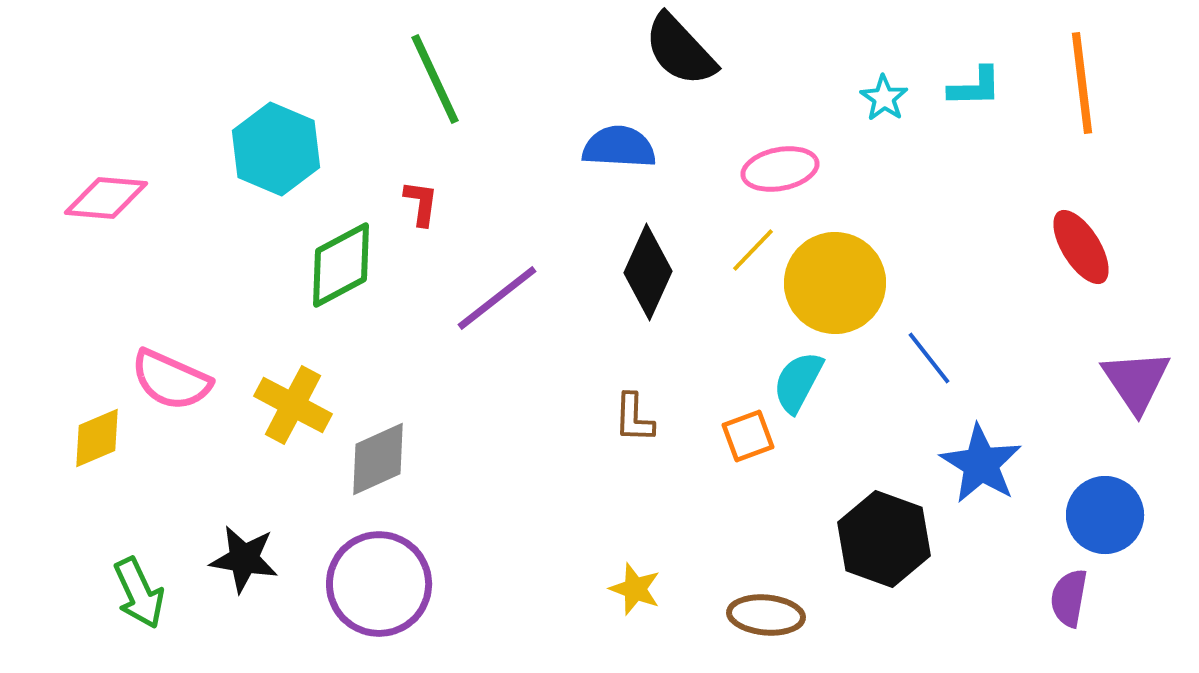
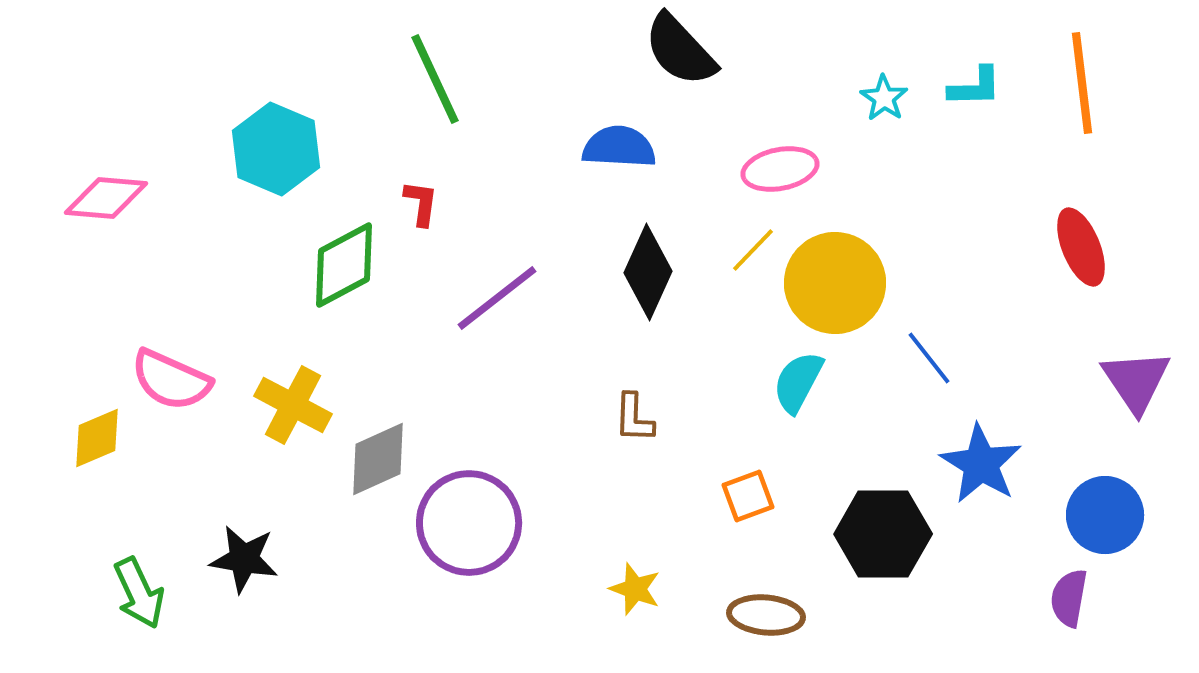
red ellipse: rotated 10 degrees clockwise
green diamond: moved 3 px right
orange square: moved 60 px down
black hexagon: moved 1 px left, 5 px up; rotated 20 degrees counterclockwise
purple circle: moved 90 px right, 61 px up
